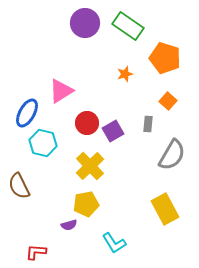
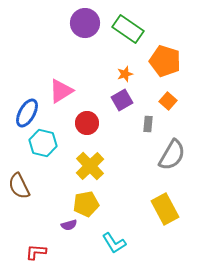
green rectangle: moved 3 px down
orange pentagon: moved 3 px down
purple square: moved 9 px right, 31 px up
